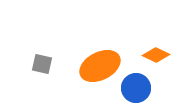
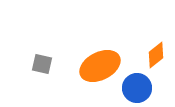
orange diamond: rotated 64 degrees counterclockwise
blue circle: moved 1 px right
